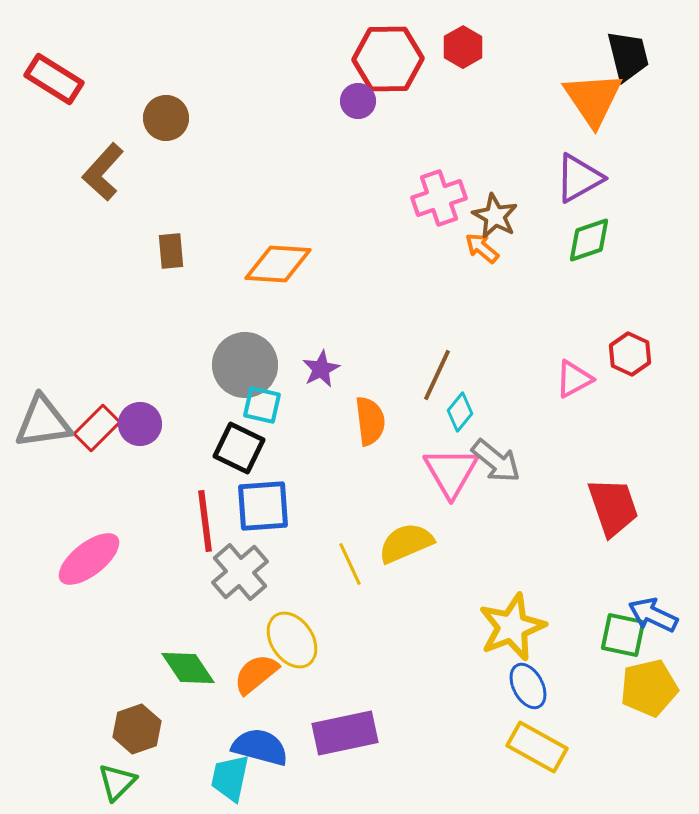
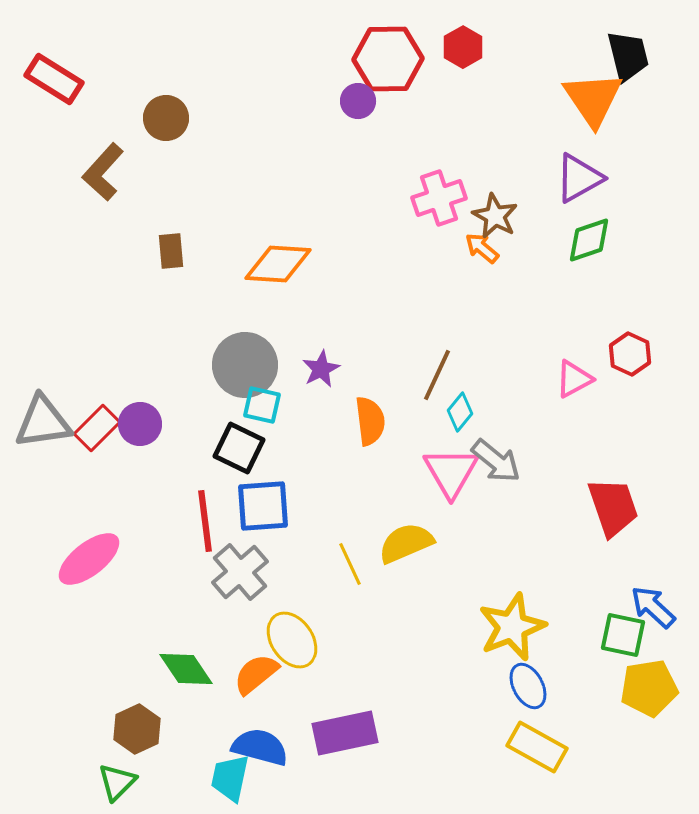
blue arrow at (653, 615): moved 8 px up; rotated 18 degrees clockwise
green diamond at (188, 668): moved 2 px left, 1 px down
yellow pentagon at (649, 688): rotated 4 degrees clockwise
brown hexagon at (137, 729): rotated 6 degrees counterclockwise
